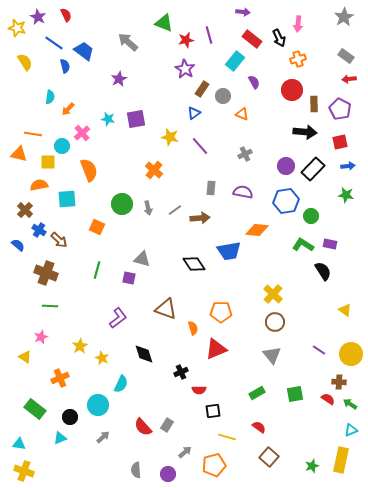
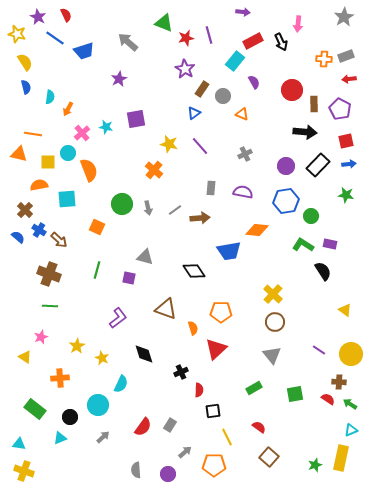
yellow star at (17, 28): moved 6 px down
black arrow at (279, 38): moved 2 px right, 4 px down
red rectangle at (252, 39): moved 1 px right, 2 px down; rotated 66 degrees counterclockwise
red star at (186, 40): moved 2 px up
blue line at (54, 43): moved 1 px right, 5 px up
blue trapezoid at (84, 51): rotated 125 degrees clockwise
gray rectangle at (346, 56): rotated 56 degrees counterclockwise
orange cross at (298, 59): moved 26 px right; rotated 21 degrees clockwise
blue semicircle at (65, 66): moved 39 px left, 21 px down
orange arrow at (68, 109): rotated 16 degrees counterclockwise
cyan star at (108, 119): moved 2 px left, 8 px down
yellow star at (170, 137): moved 1 px left, 7 px down
red square at (340, 142): moved 6 px right, 1 px up
cyan circle at (62, 146): moved 6 px right, 7 px down
blue arrow at (348, 166): moved 1 px right, 2 px up
black rectangle at (313, 169): moved 5 px right, 4 px up
blue semicircle at (18, 245): moved 8 px up
gray triangle at (142, 259): moved 3 px right, 2 px up
black diamond at (194, 264): moved 7 px down
brown cross at (46, 273): moved 3 px right, 1 px down
yellow star at (80, 346): moved 3 px left
red triangle at (216, 349): rotated 20 degrees counterclockwise
orange cross at (60, 378): rotated 18 degrees clockwise
red semicircle at (199, 390): rotated 88 degrees counterclockwise
green rectangle at (257, 393): moved 3 px left, 5 px up
gray rectangle at (167, 425): moved 3 px right
red semicircle at (143, 427): rotated 102 degrees counterclockwise
yellow line at (227, 437): rotated 48 degrees clockwise
yellow rectangle at (341, 460): moved 2 px up
orange pentagon at (214, 465): rotated 15 degrees clockwise
green star at (312, 466): moved 3 px right, 1 px up
